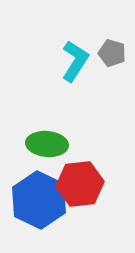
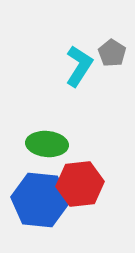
gray pentagon: rotated 16 degrees clockwise
cyan L-shape: moved 4 px right, 5 px down
blue hexagon: moved 1 px right; rotated 20 degrees counterclockwise
